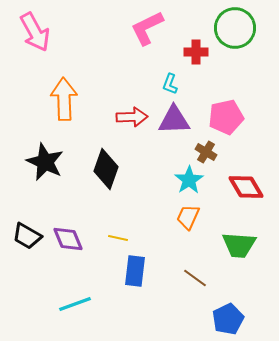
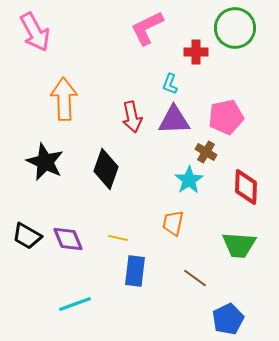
red arrow: rotated 80 degrees clockwise
red diamond: rotated 33 degrees clockwise
orange trapezoid: moved 15 px left, 6 px down; rotated 12 degrees counterclockwise
